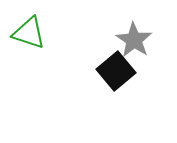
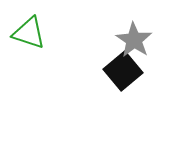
black square: moved 7 px right
